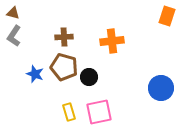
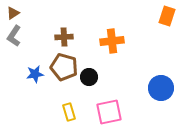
brown triangle: rotated 48 degrees counterclockwise
blue star: rotated 30 degrees counterclockwise
pink square: moved 10 px right
